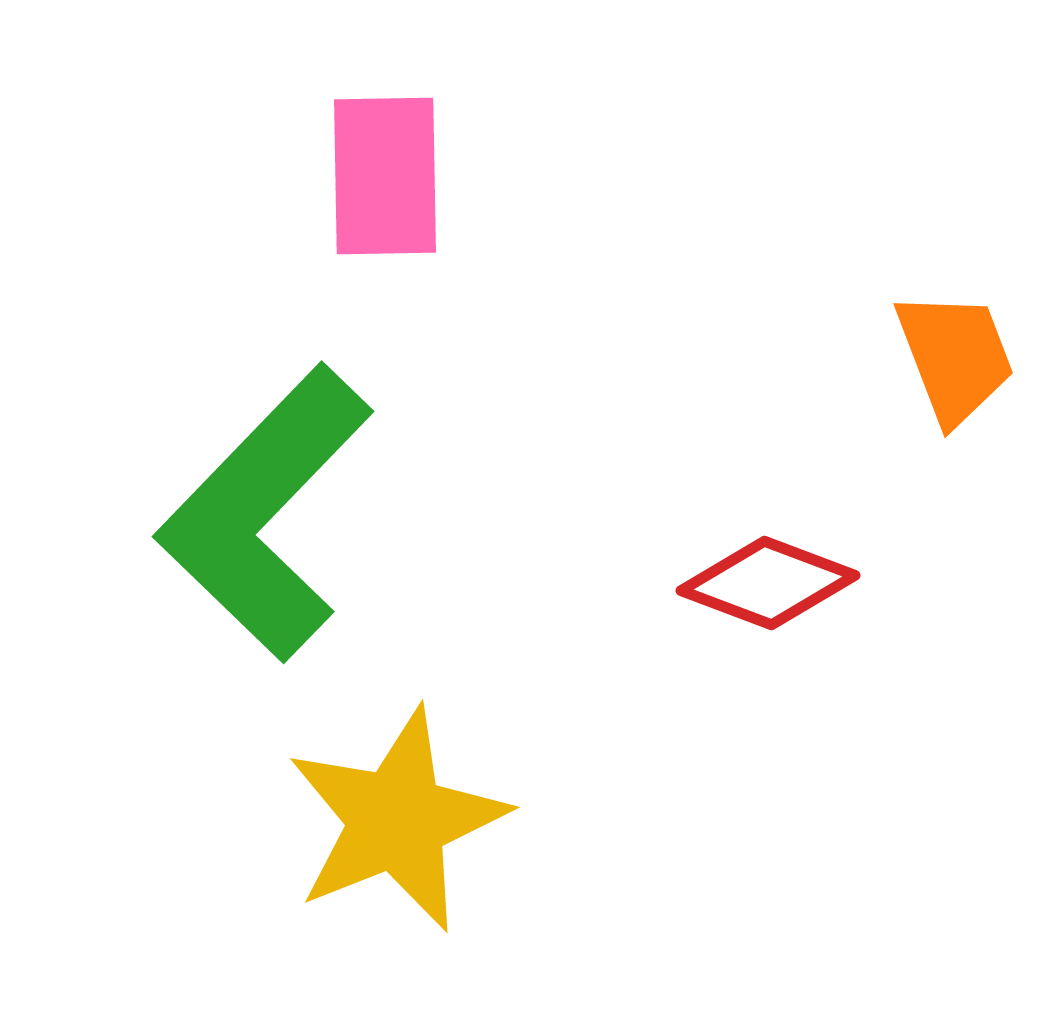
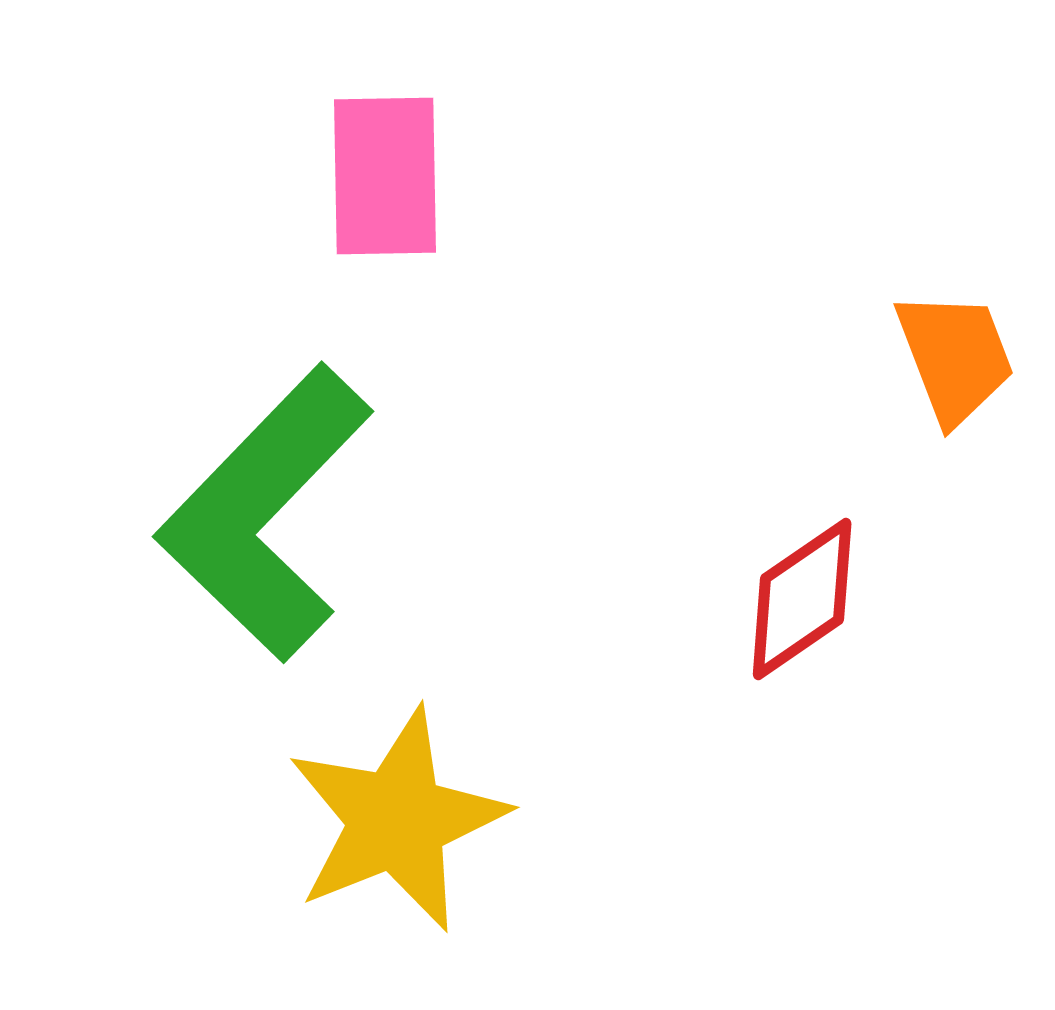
red diamond: moved 34 px right, 16 px down; rotated 55 degrees counterclockwise
